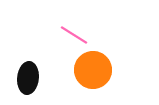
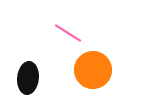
pink line: moved 6 px left, 2 px up
